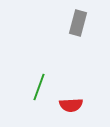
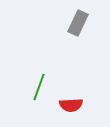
gray rectangle: rotated 10 degrees clockwise
